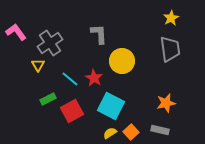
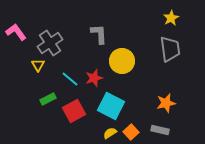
red star: rotated 24 degrees clockwise
red square: moved 2 px right
